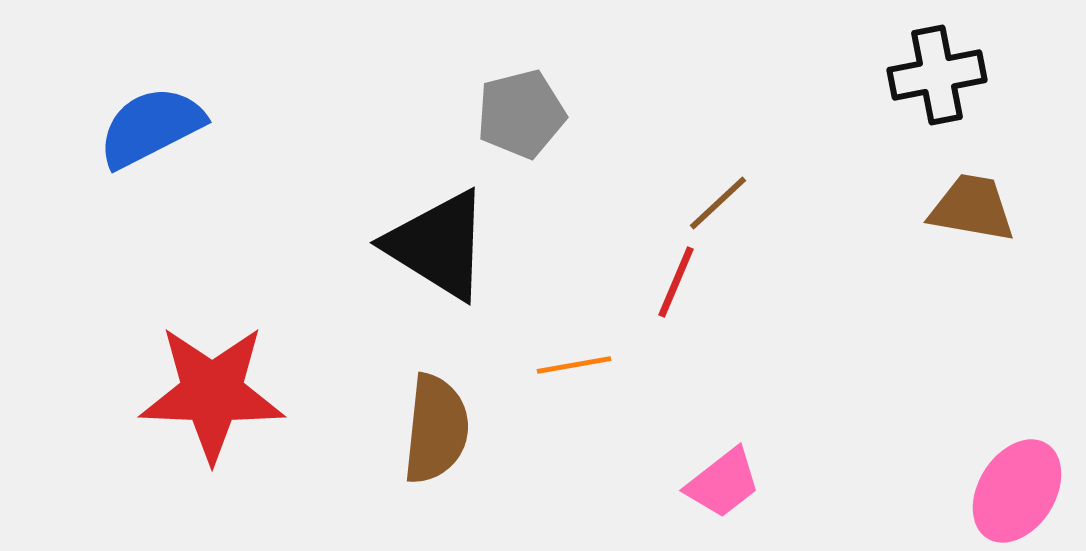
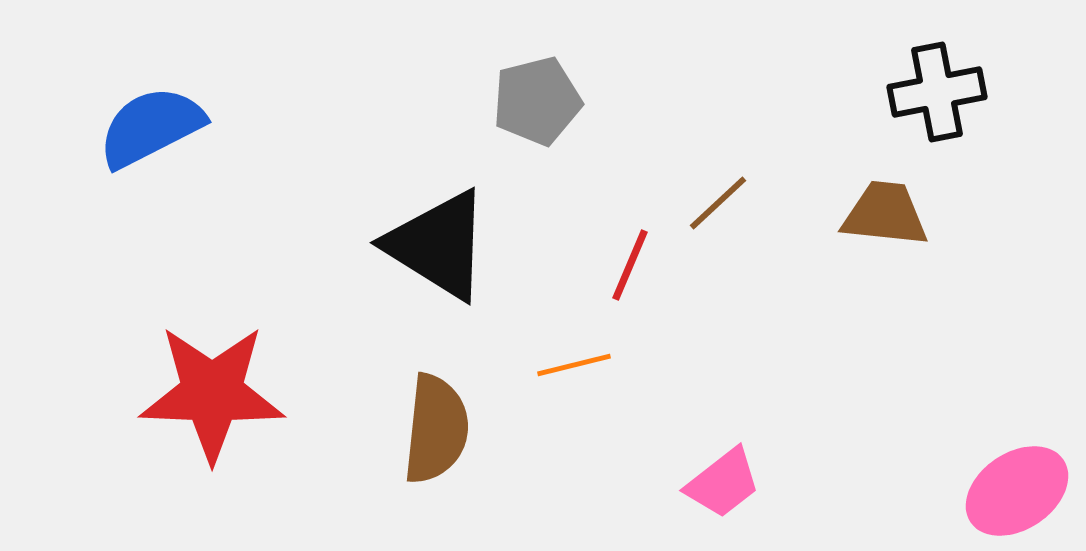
black cross: moved 17 px down
gray pentagon: moved 16 px right, 13 px up
brown trapezoid: moved 87 px left, 6 px down; rotated 4 degrees counterclockwise
red line: moved 46 px left, 17 px up
orange line: rotated 4 degrees counterclockwise
pink ellipse: rotated 24 degrees clockwise
